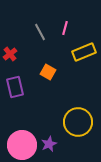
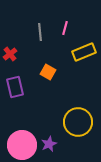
gray line: rotated 24 degrees clockwise
